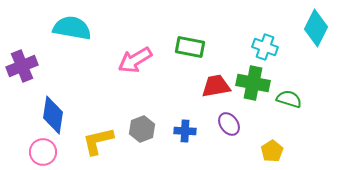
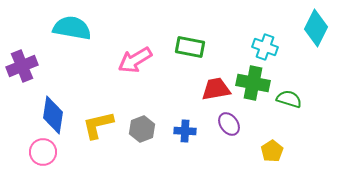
red trapezoid: moved 3 px down
yellow L-shape: moved 16 px up
